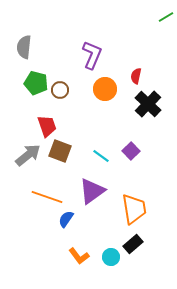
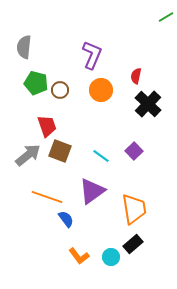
orange circle: moved 4 px left, 1 px down
purple square: moved 3 px right
blue semicircle: rotated 108 degrees clockwise
